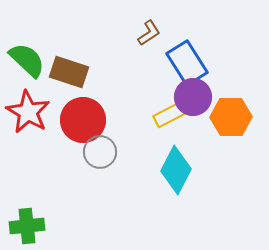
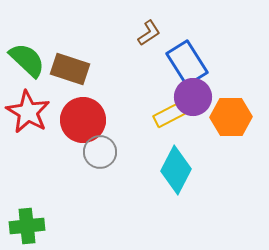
brown rectangle: moved 1 px right, 3 px up
